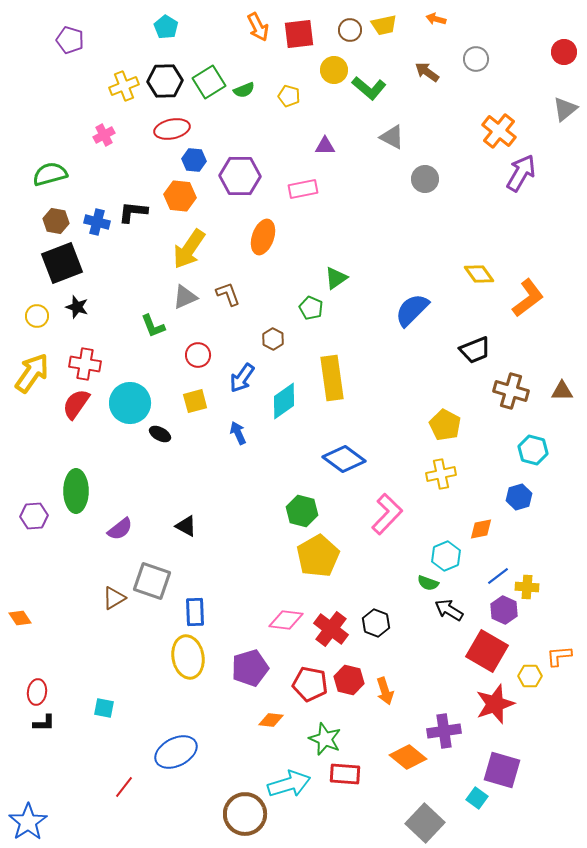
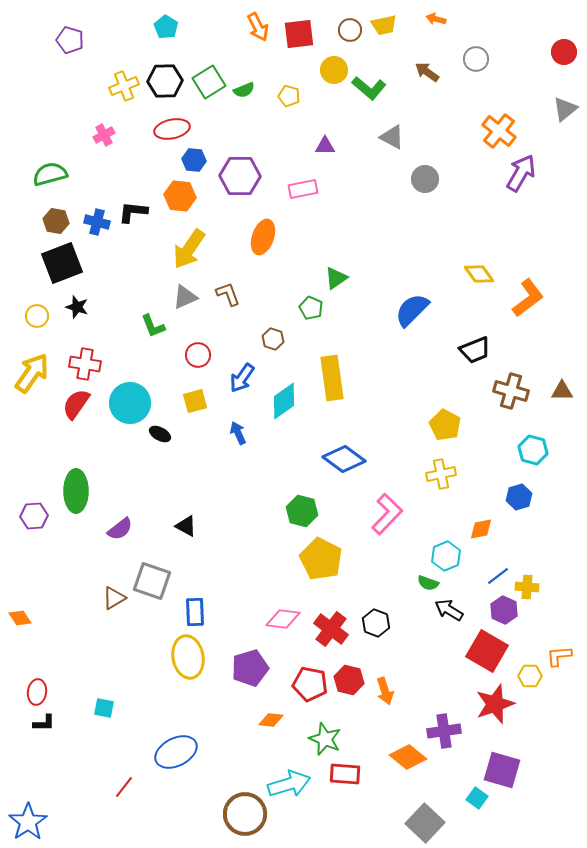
brown hexagon at (273, 339): rotated 10 degrees counterclockwise
yellow pentagon at (318, 556): moved 3 px right, 3 px down; rotated 15 degrees counterclockwise
pink diamond at (286, 620): moved 3 px left, 1 px up
